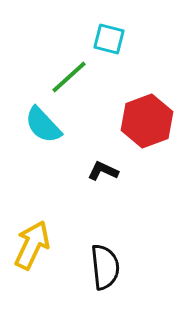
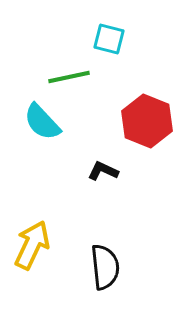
green line: rotated 30 degrees clockwise
red hexagon: rotated 18 degrees counterclockwise
cyan semicircle: moved 1 px left, 3 px up
